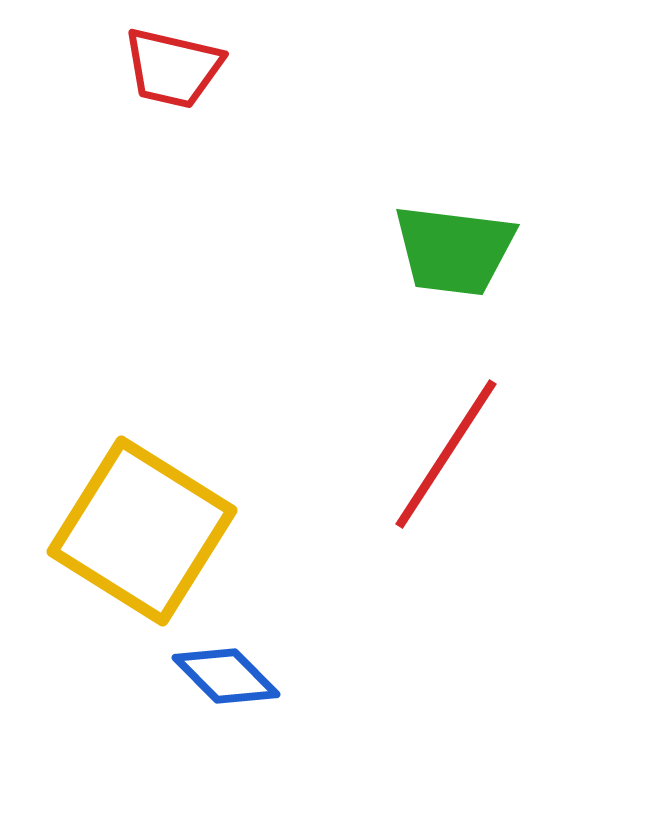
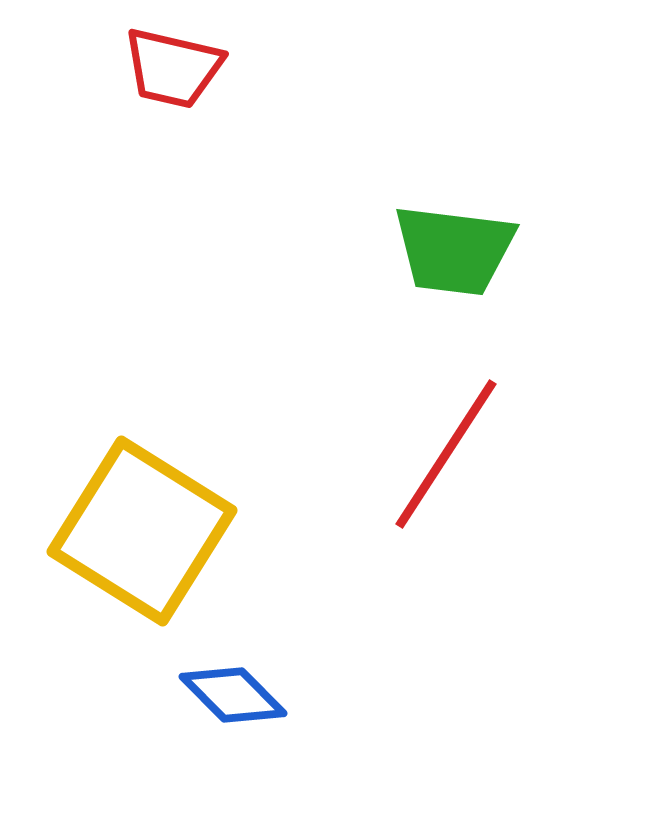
blue diamond: moved 7 px right, 19 px down
